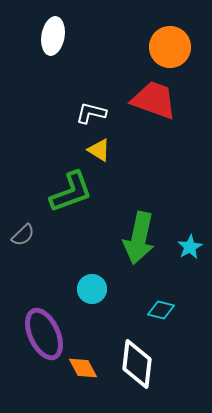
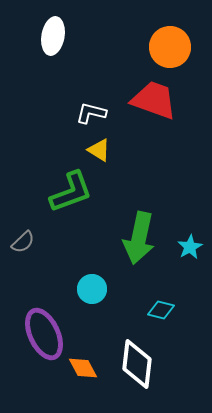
gray semicircle: moved 7 px down
